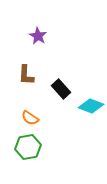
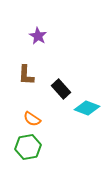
cyan diamond: moved 4 px left, 2 px down
orange semicircle: moved 2 px right, 1 px down
